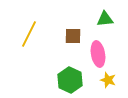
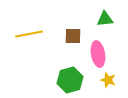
yellow line: rotated 52 degrees clockwise
green hexagon: rotated 20 degrees clockwise
